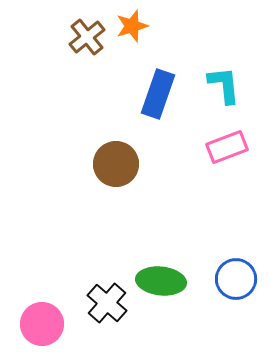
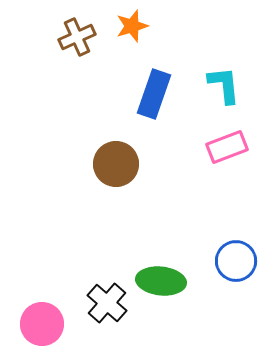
brown cross: moved 10 px left; rotated 15 degrees clockwise
blue rectangle: moved 4 px left
blue circle: moved 18 px up
